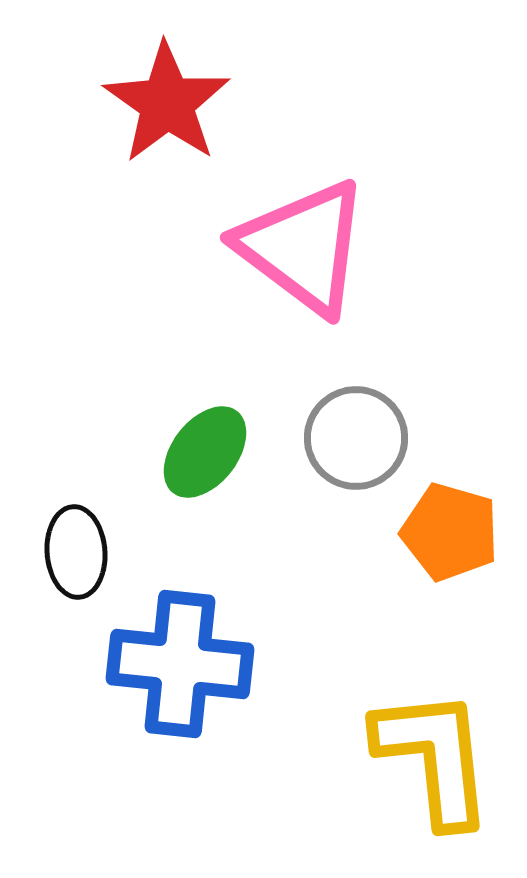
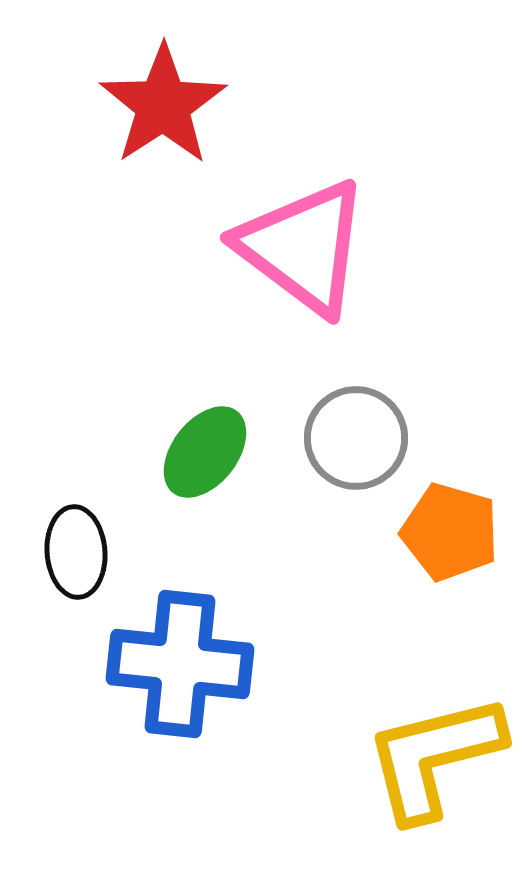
red star: moved 4 px left, 2 px down; rotated 4 degrees clockwise
yellow L-shape: rotated 98 degrees counterclockwise
